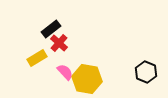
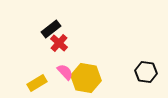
yellow rectangle: moved 25 px down
black hexagon: rotated 15 degrees counterclockwise
yellow hexagon: moved 1 px left, 1 px up
